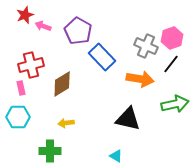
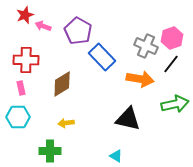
red cross: moved 5 px left, 5 px up; rotated 15 degrees clockwise
